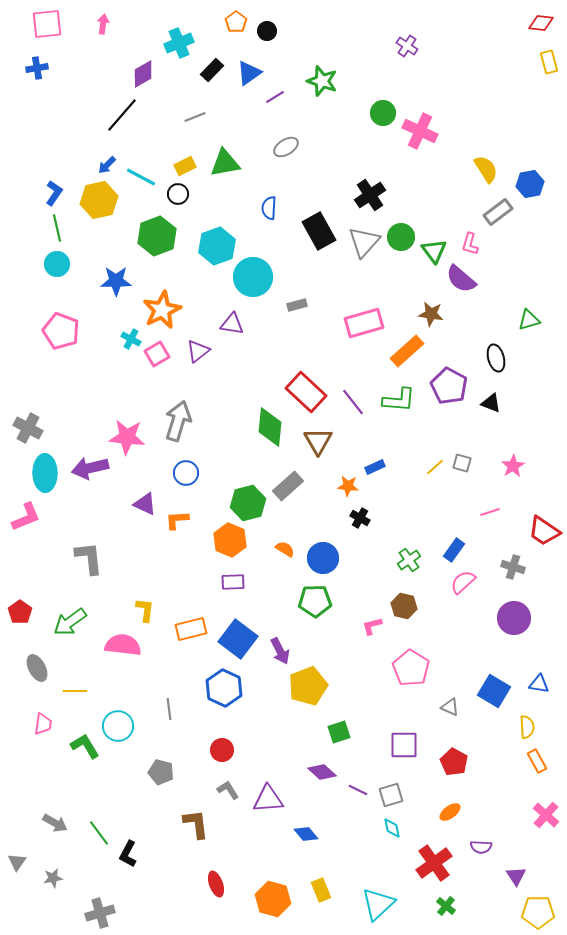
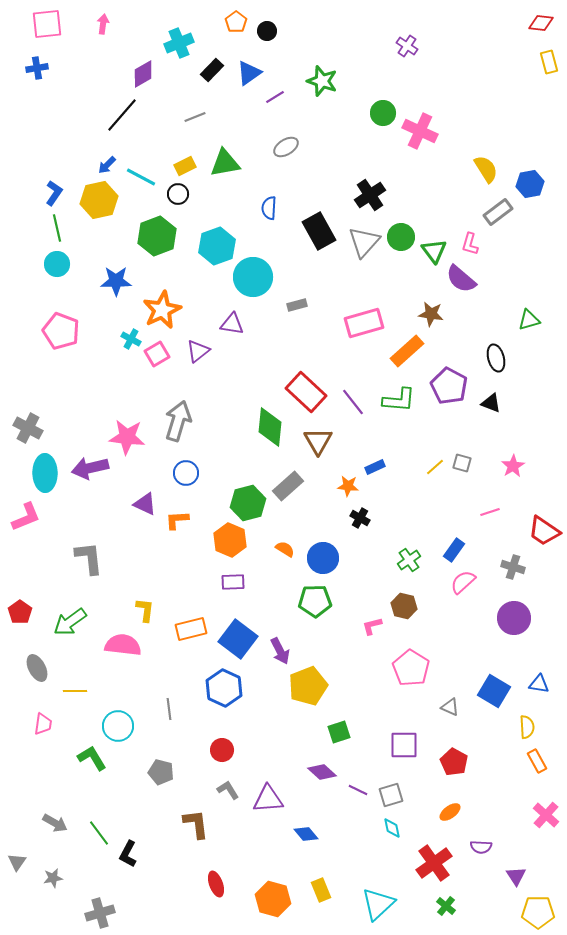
green L-shape at (85, 746): moved 7 px right, 12 px down
